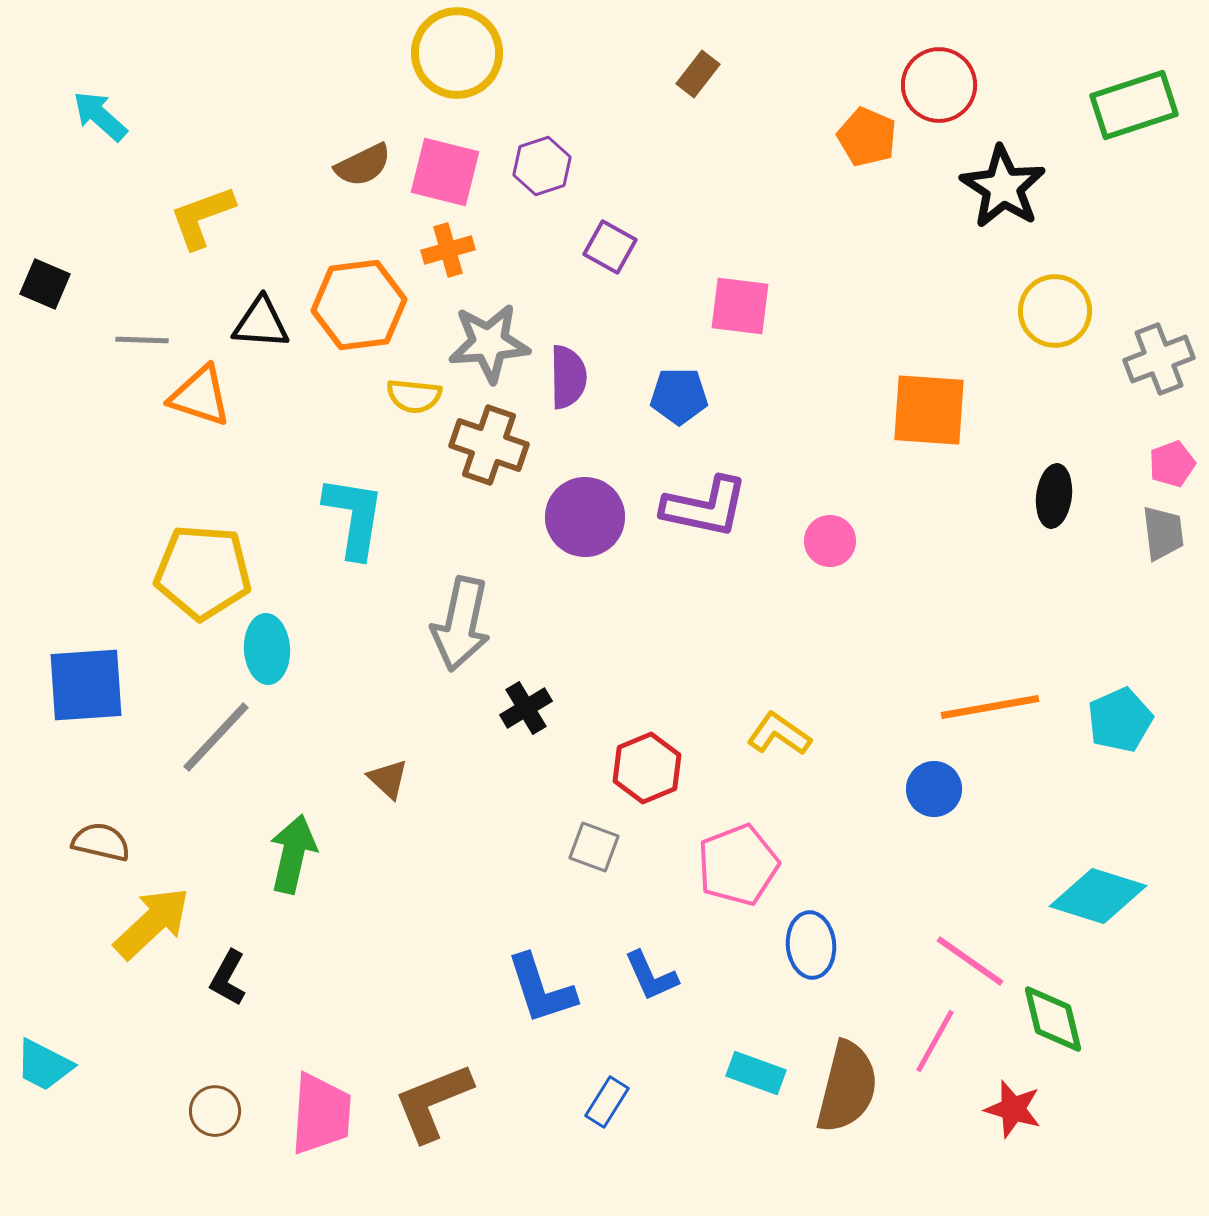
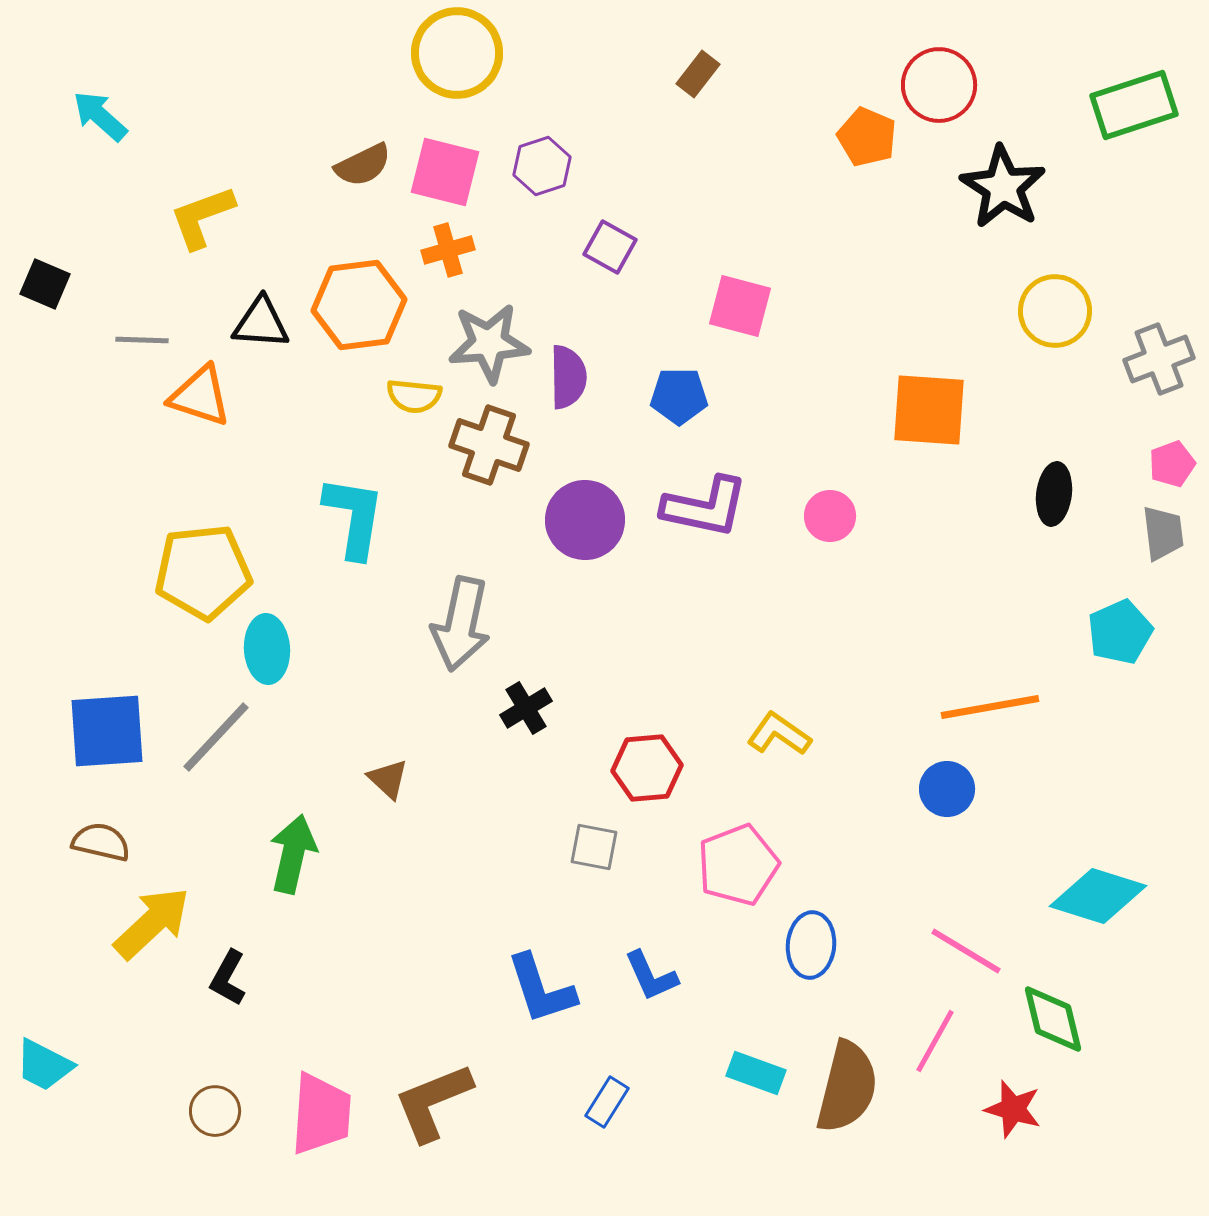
pink square at (740, 306): rotated 8 degrees clockwise
black ellipse at (1054, 496): moved 2 px up
purple circle at (585, 517): moved 3 px down
pink circle at (830, 541): moved 25 px up
yellow pentagon at (203, 572): rotated 10 degrees counterclockwise
blue square at (86, 685): moved 21 px right, 46 px down
cyan pentagon at (1120, 720): moved 88 px up
red hexagon at (647, 768): rotated 18 degrees clockwise
blue circle at (934, 789): moved 13 px right
gray square at (594, 847): rotated 9 degrees counterclockwise
blue ellipse at (811, 945): rotated 10 degrees clockwise
pink line at (970, 961): moved 4 px left, 10 px up; rotated 4 degrees counterclockwise
